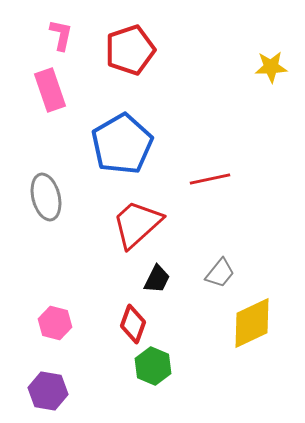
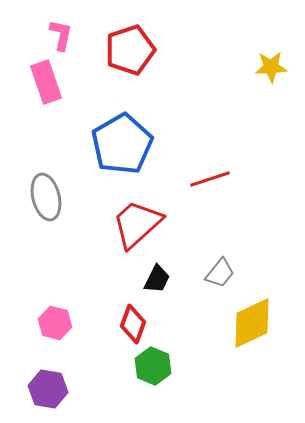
pink rectangle: moved 4 px left, 8 px up
red line: rotated 6 degrees counterclockwise
purple hexagon: moved 2 px up
